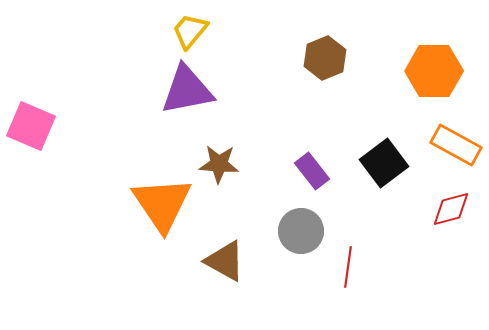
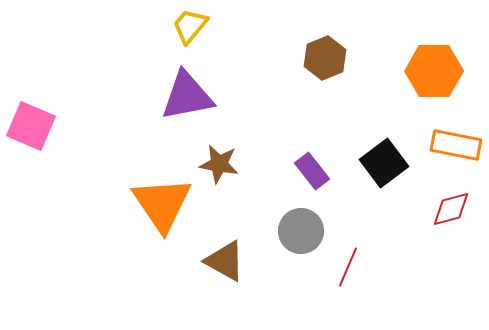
yellow trapezoid: moved 5 px up
purple triangle: moved 6 px down
orange rectangle: rotated 18 degrees counterclockwise
brown star: rotated 6 degrees clockwise
red line: rotated 15 degrees clockwise
